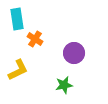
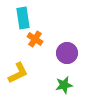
cyan rectangle: moved 6 px right, 1 px up
purple circle: moved 7 px left
yellow L-shape: moved 3 px down
